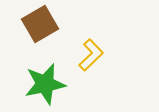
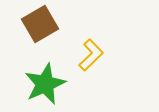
green star: rotated 12 degrees counterclockwise
